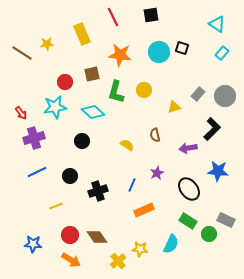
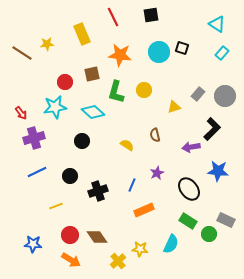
purple arrow at (188, 148): moved 3 px right, 1 px up
